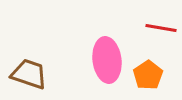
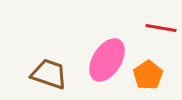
pink ellipse: rotated 39 degrees clockwise
brown trapezoid: moved 20 px right
